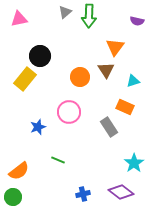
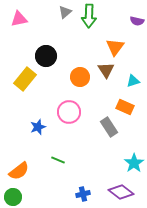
black circle: moved 6 px right
